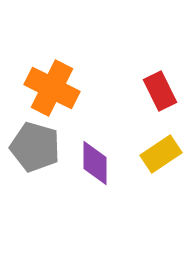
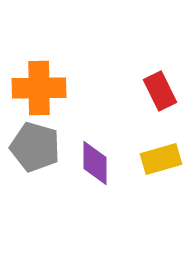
orange cross: moved 13 px left; rotated 28 degrees counterclockwise
yellow rectangle: moved 5 px down; rotated 18 degrees clockwise
